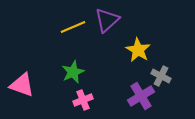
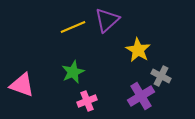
pink cross: moved 4 px right, 1 px down
